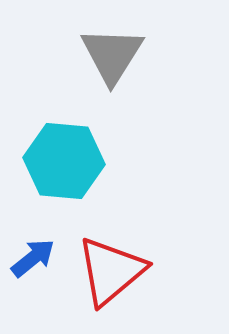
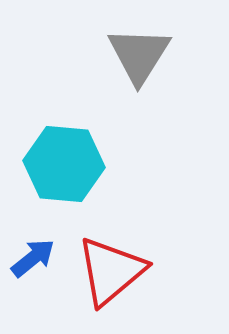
gray triangle: moved 27 px right
cyan hexagon: moved 3 px down
